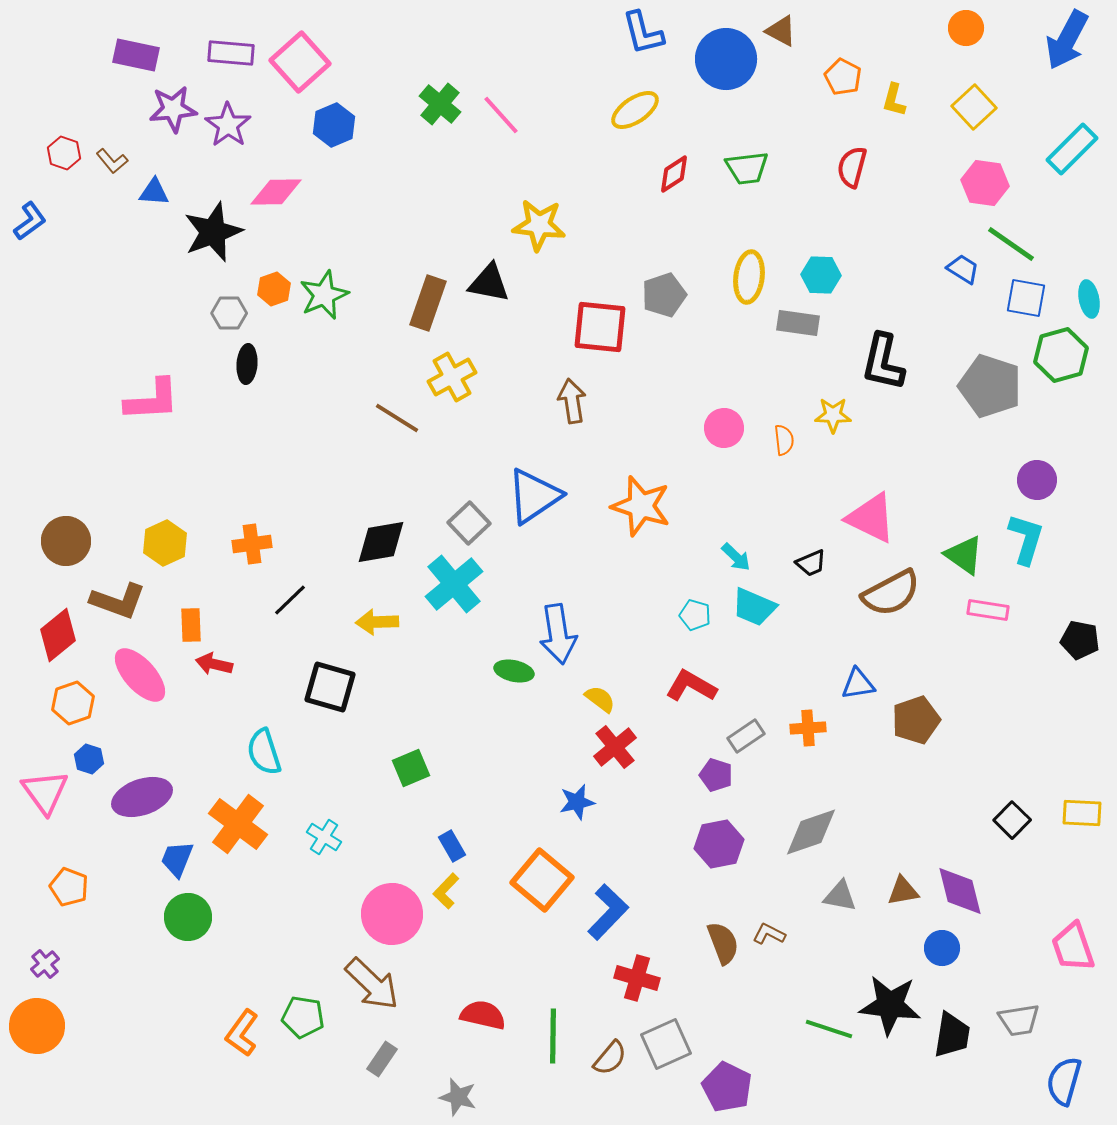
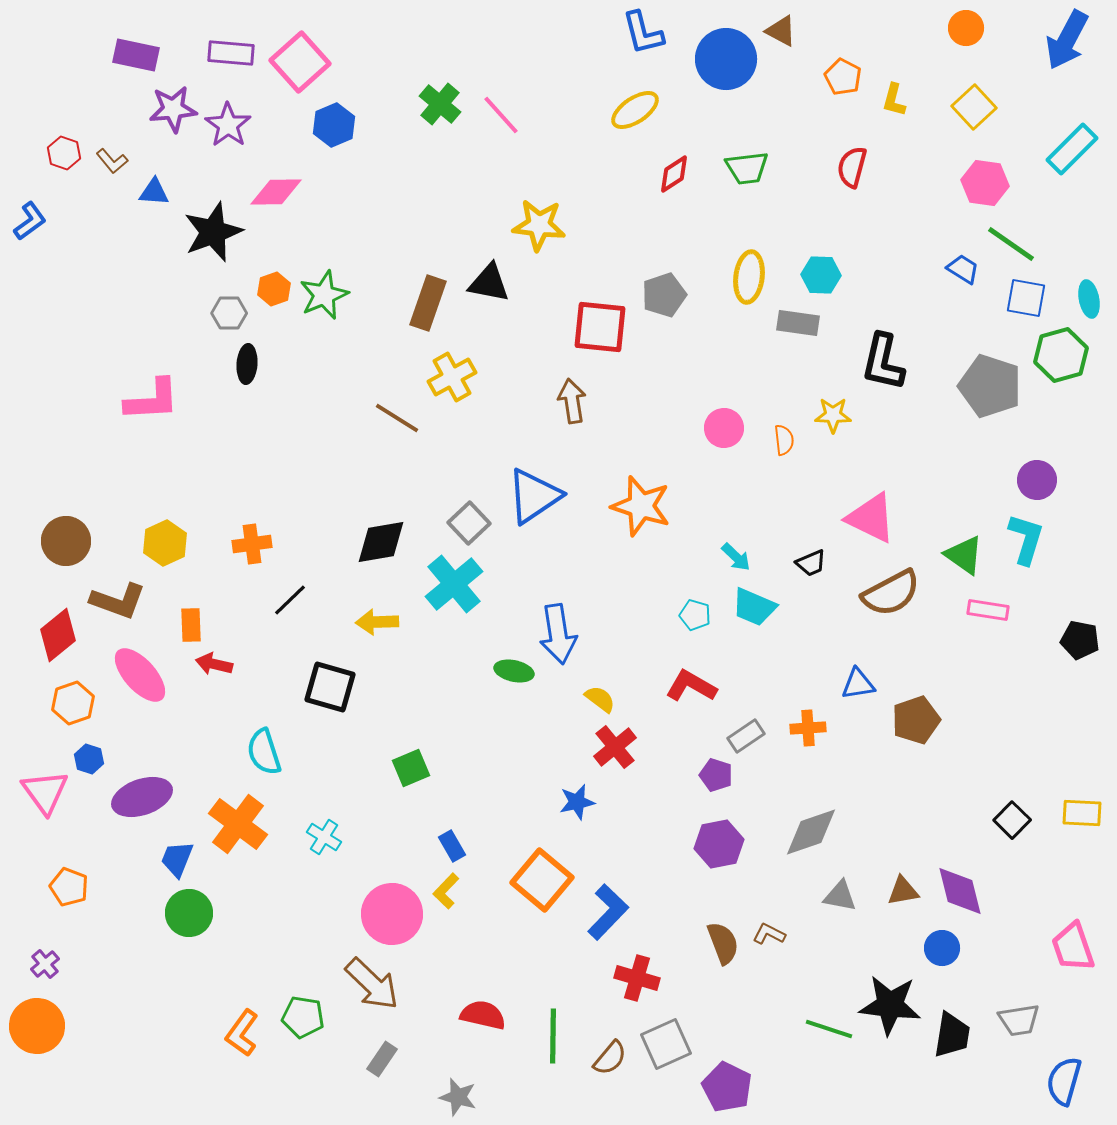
green circle at (188, 917): moved 1 px right, 4 px up
